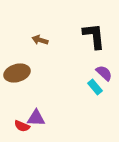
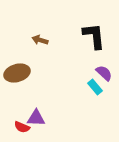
red semicircle: moved 1 px down
